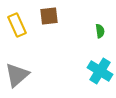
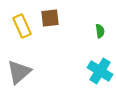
brown square: moved 1 px right, 2 px down
yellow rectangle: moved 5 px right, 1 px down
gray triangle: moved 2 px right, 3 px up
